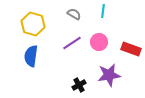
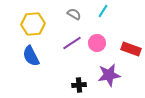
cyan line: rotated 24 degrees clockwise
yellow hexagon: rotated 20 degrees counterclockwise
pink circle: moved 2 px left, 1 px down
blue semicircle: rotated 35 degrees counterclockwise
black cross: rotated 24 degrees clockwise
